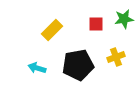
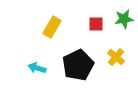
yellow rectangle: moved 3 px up; rotated 15 degrees counterclockwise
yellow cross: rotated 30 degrees counterclockwise
black pentagon: rotated 16 degrees counterclockwise
